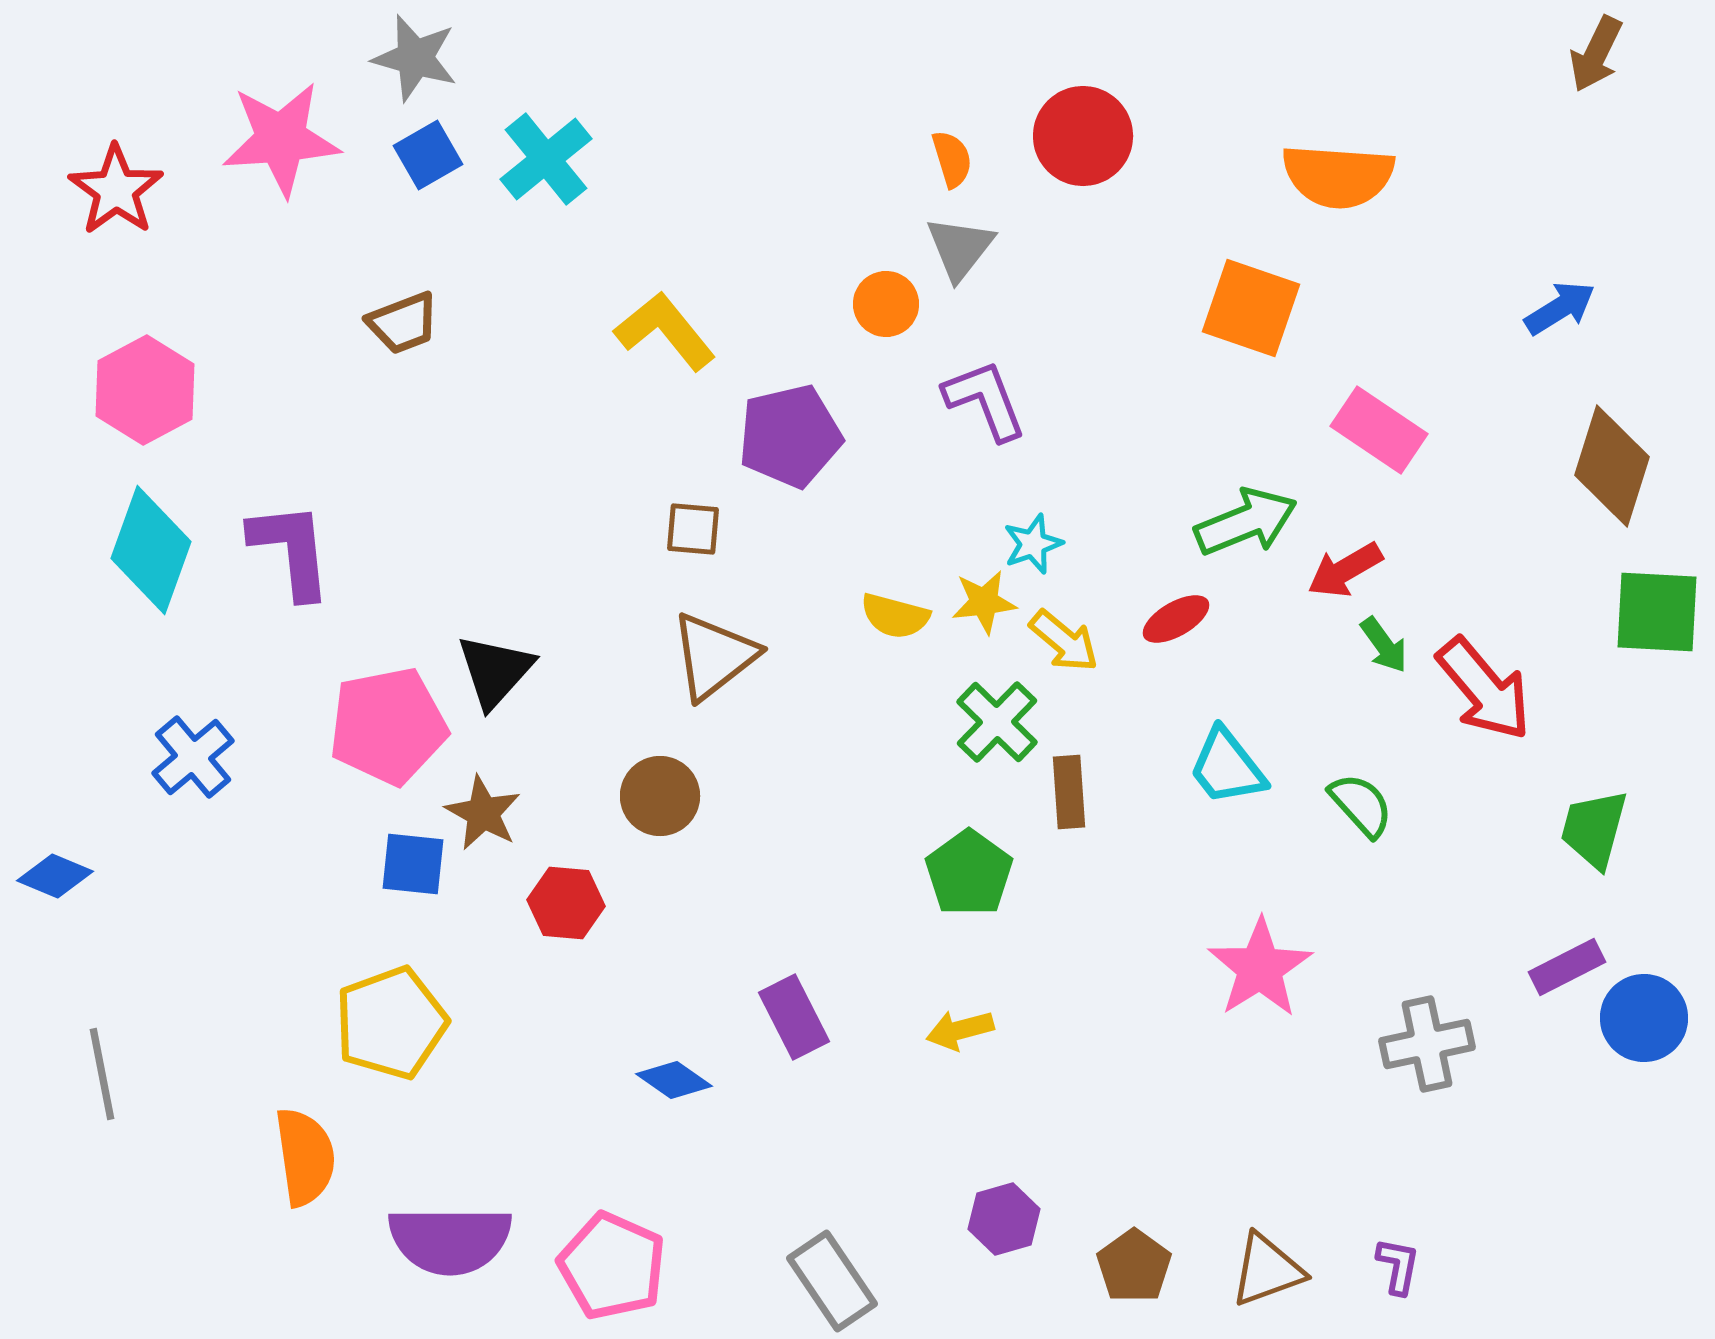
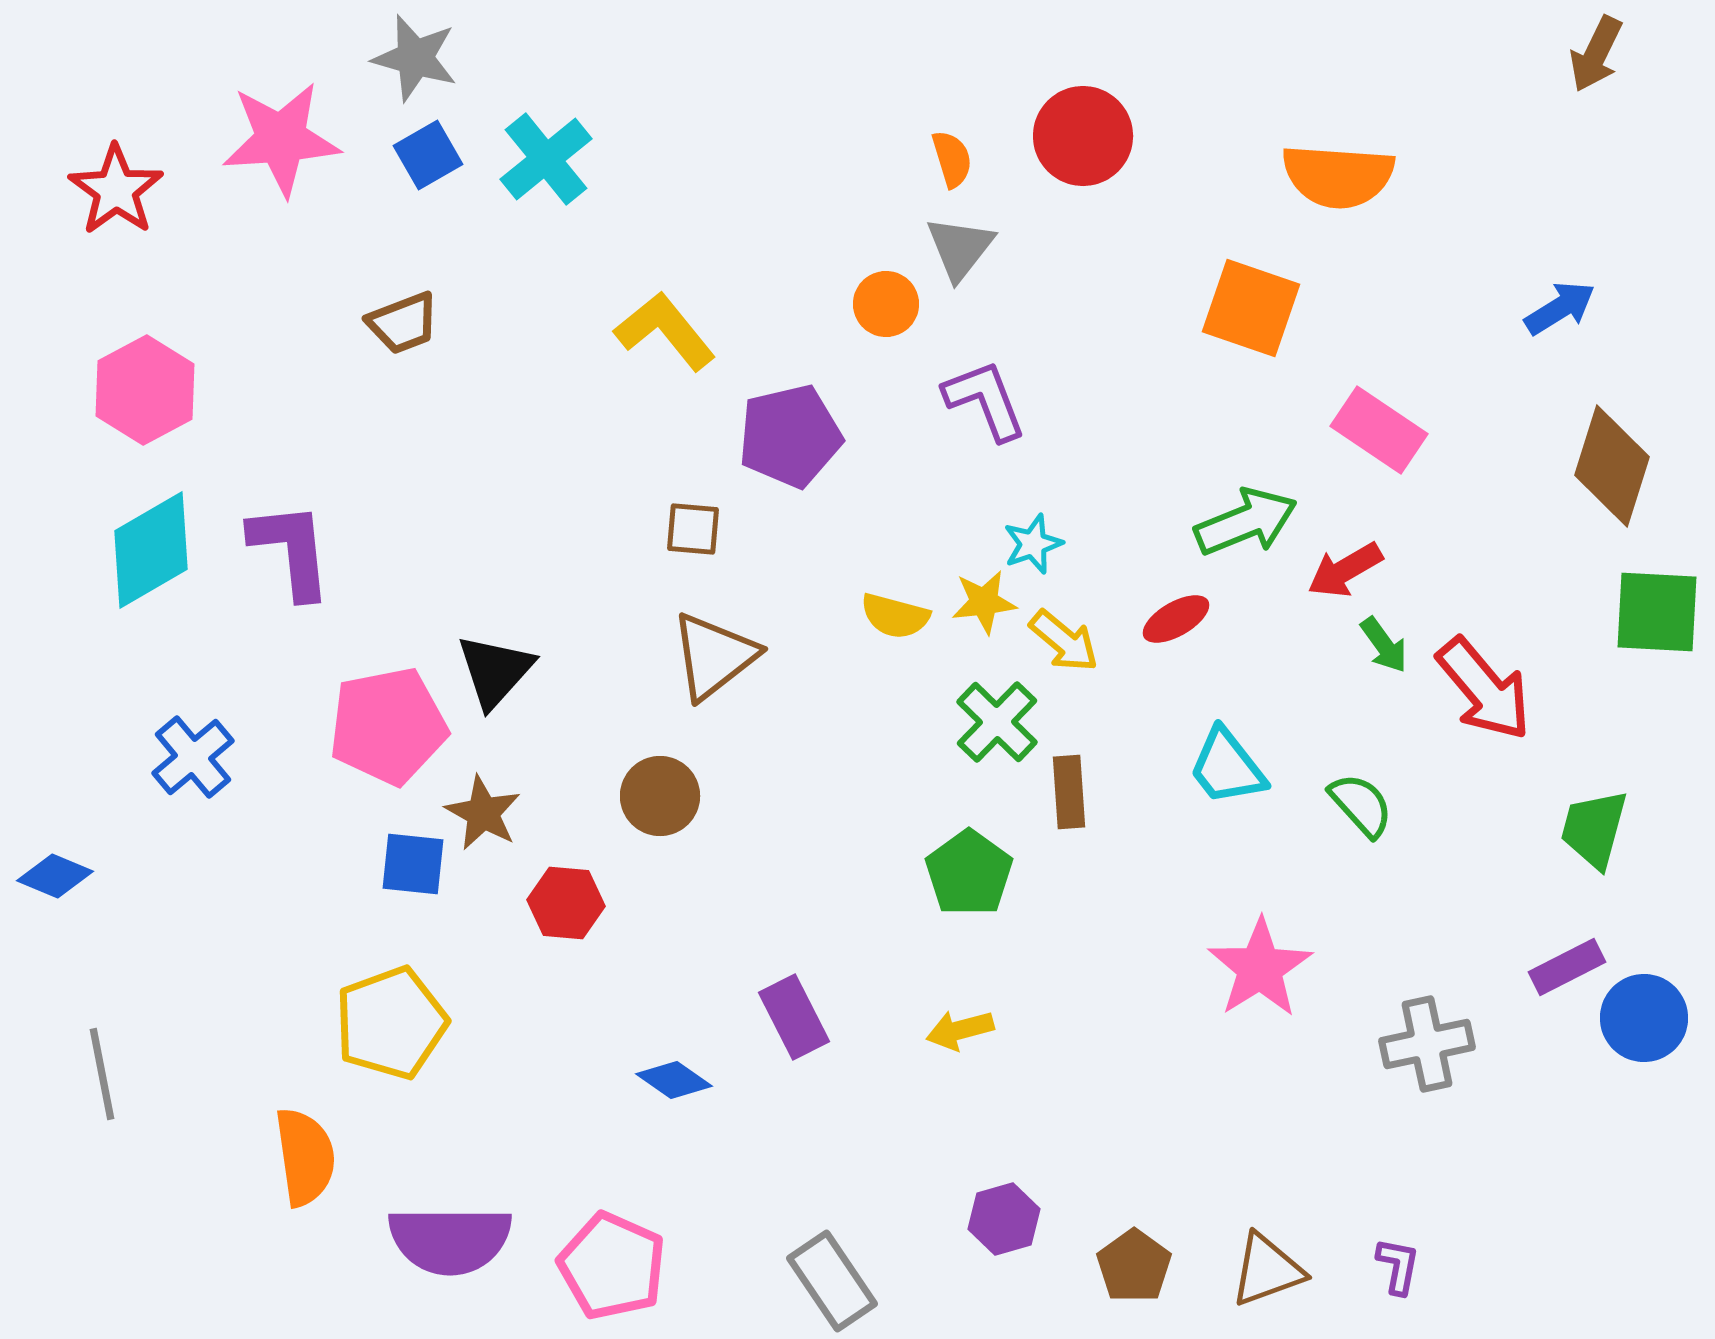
cyan diamond at (151, 550): rotated 40 degrees clockwise
